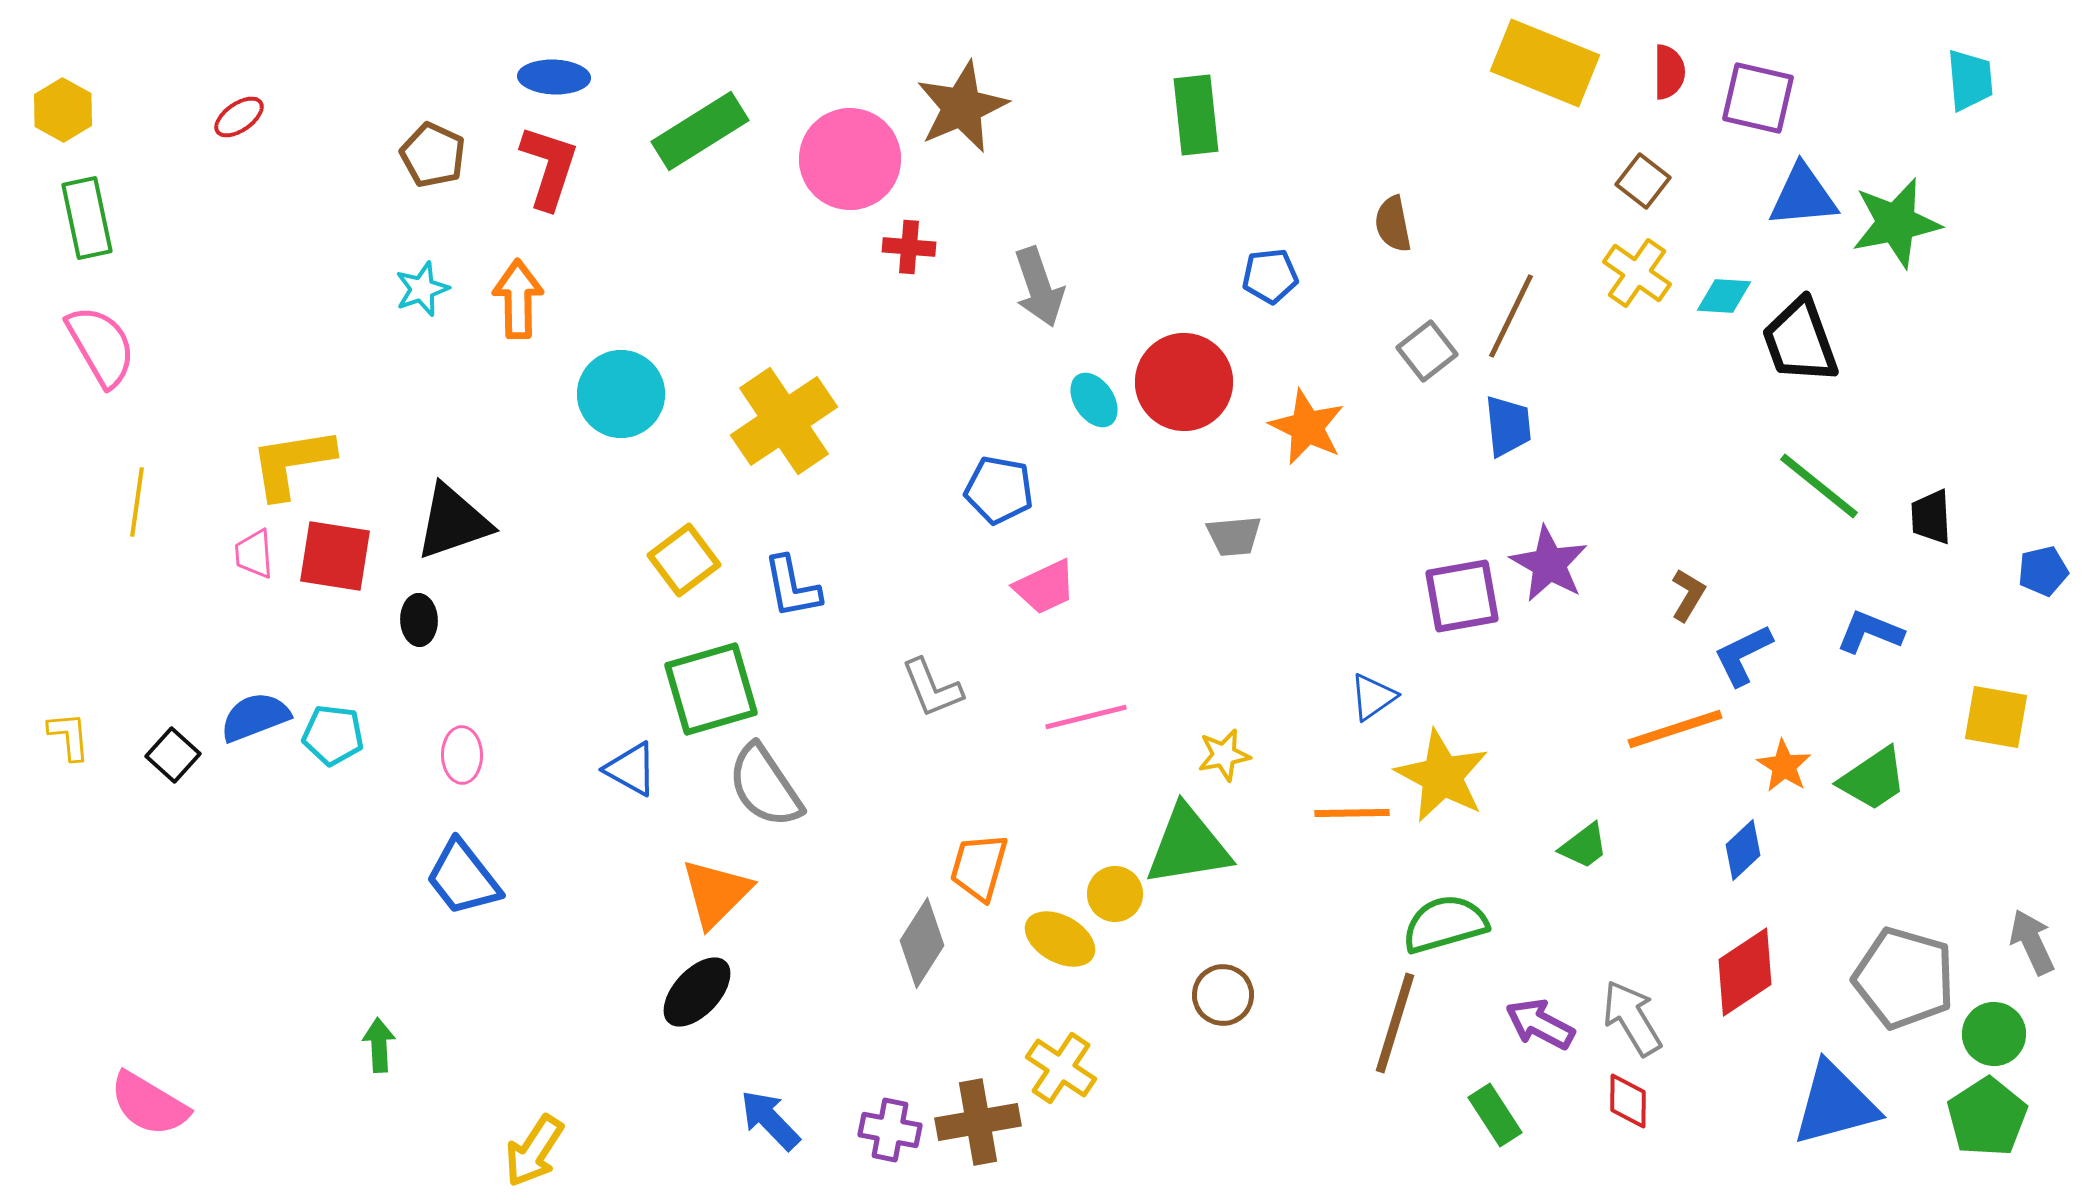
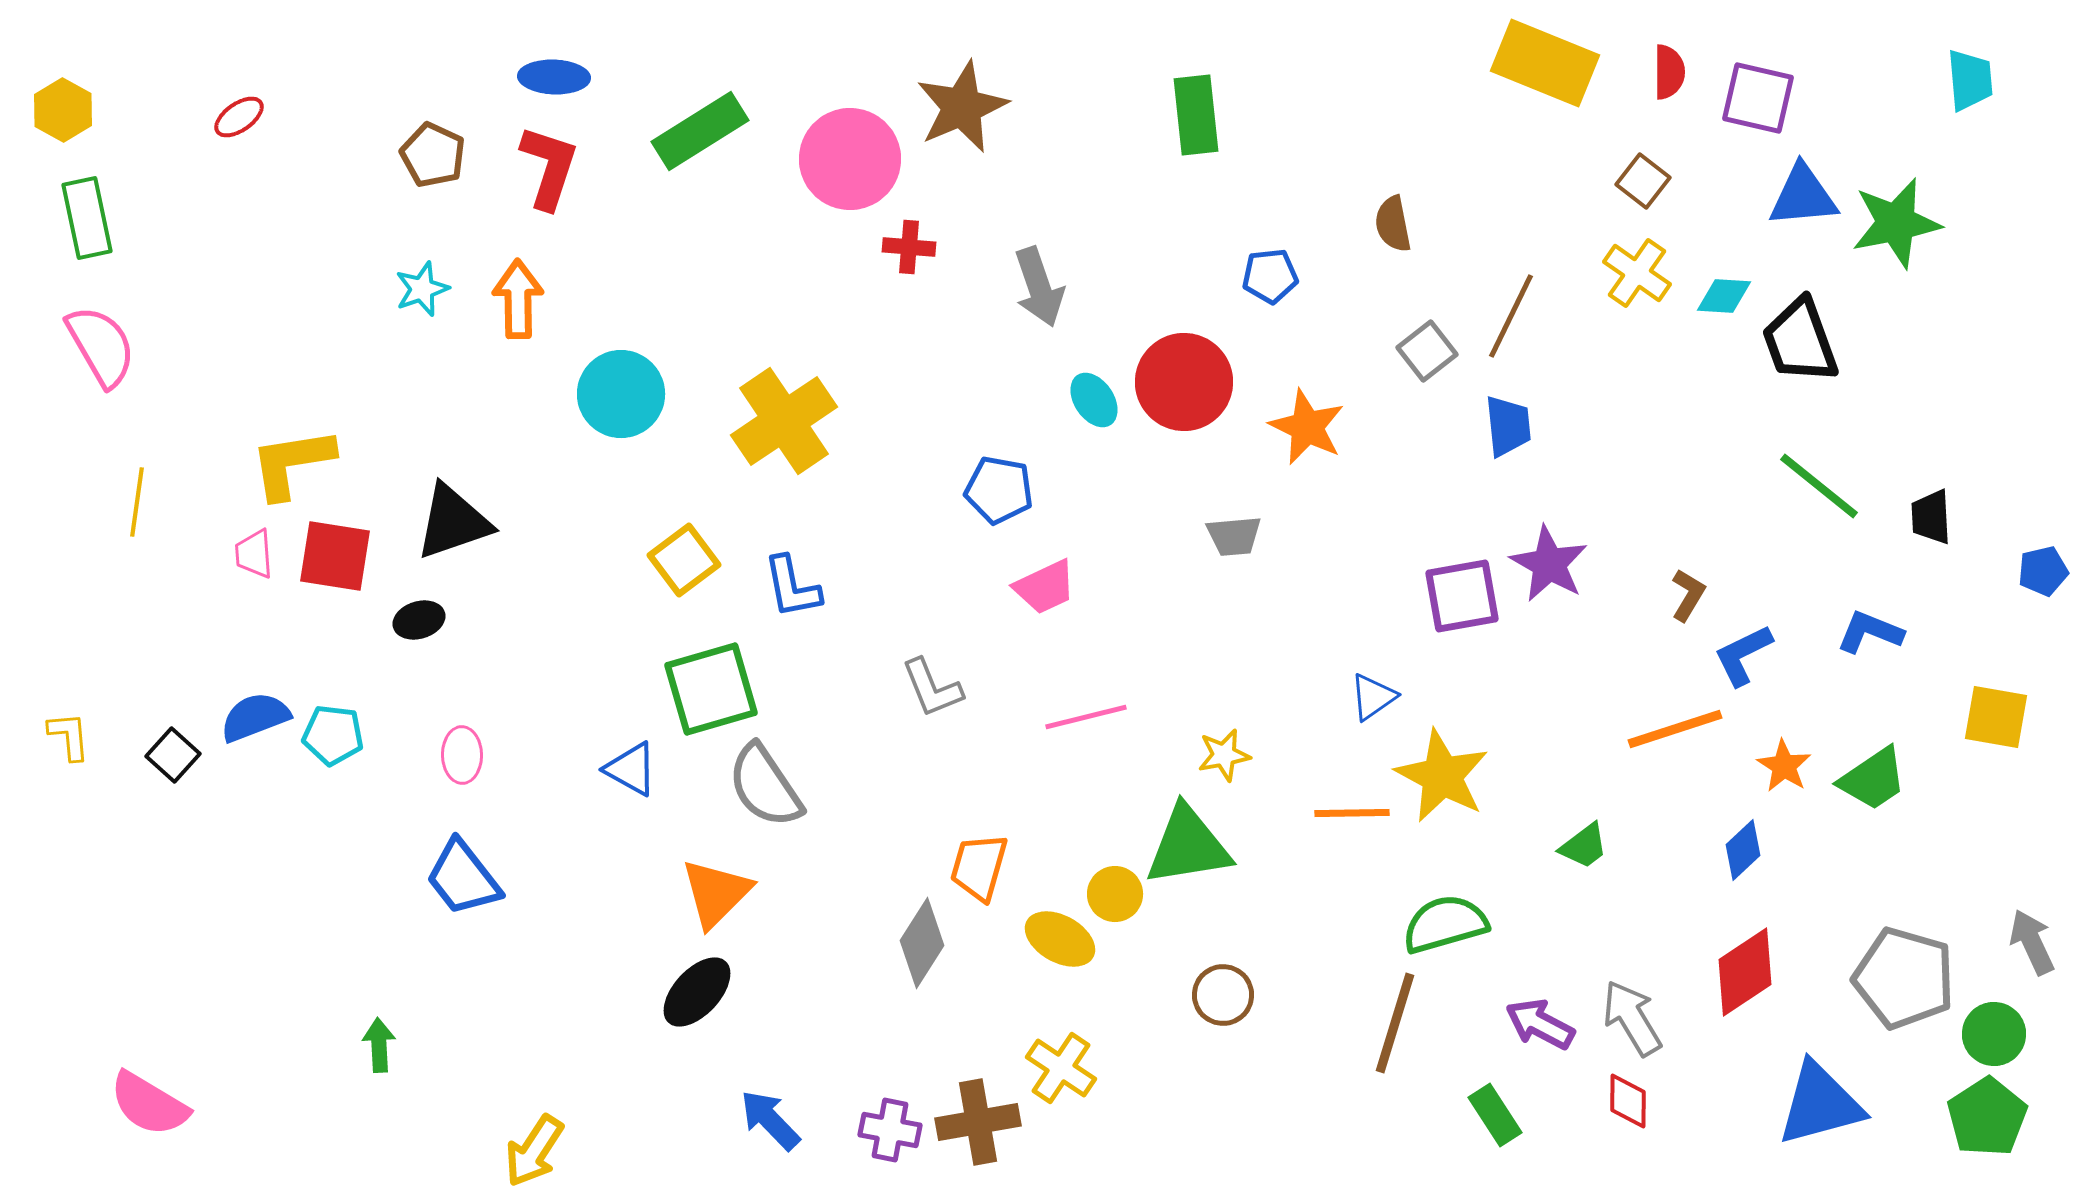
black ellipse at (419, 620): rotated 75 degrees clockwise
blue triangle at (1835, 1104): moved 15 px left
